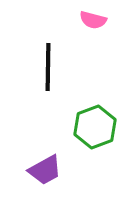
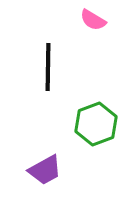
pink semicircle: rotated 16 degrees clockwise
green hexagon: moved 1 px right, 3 px up
